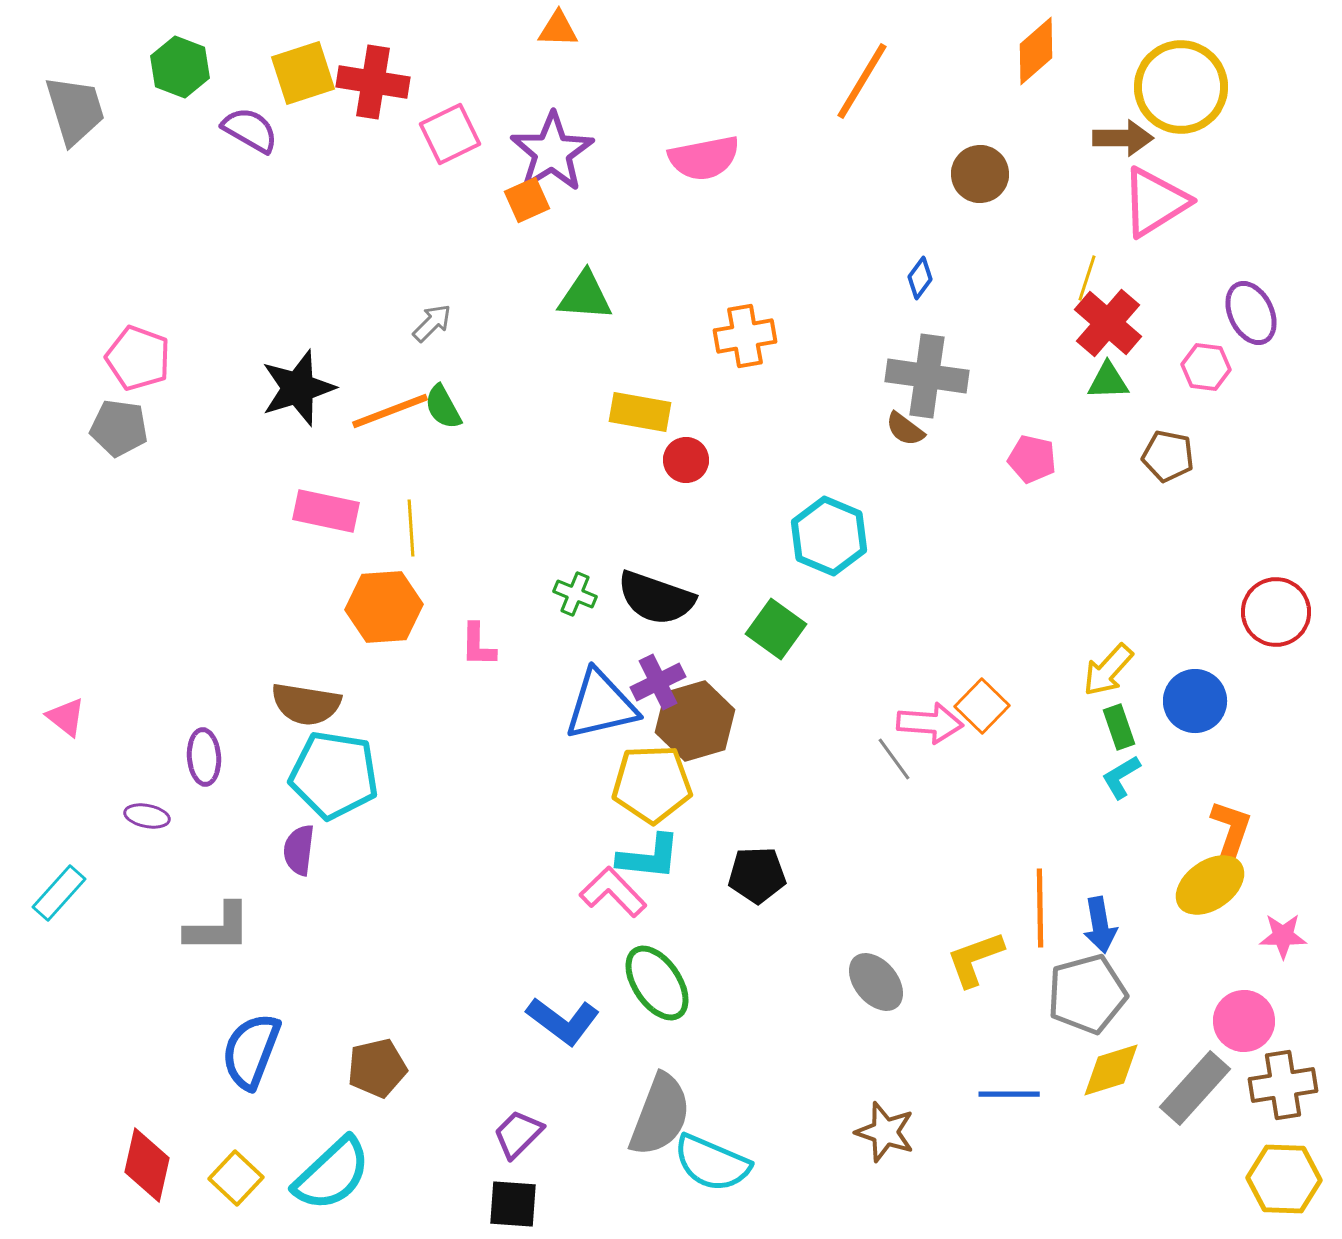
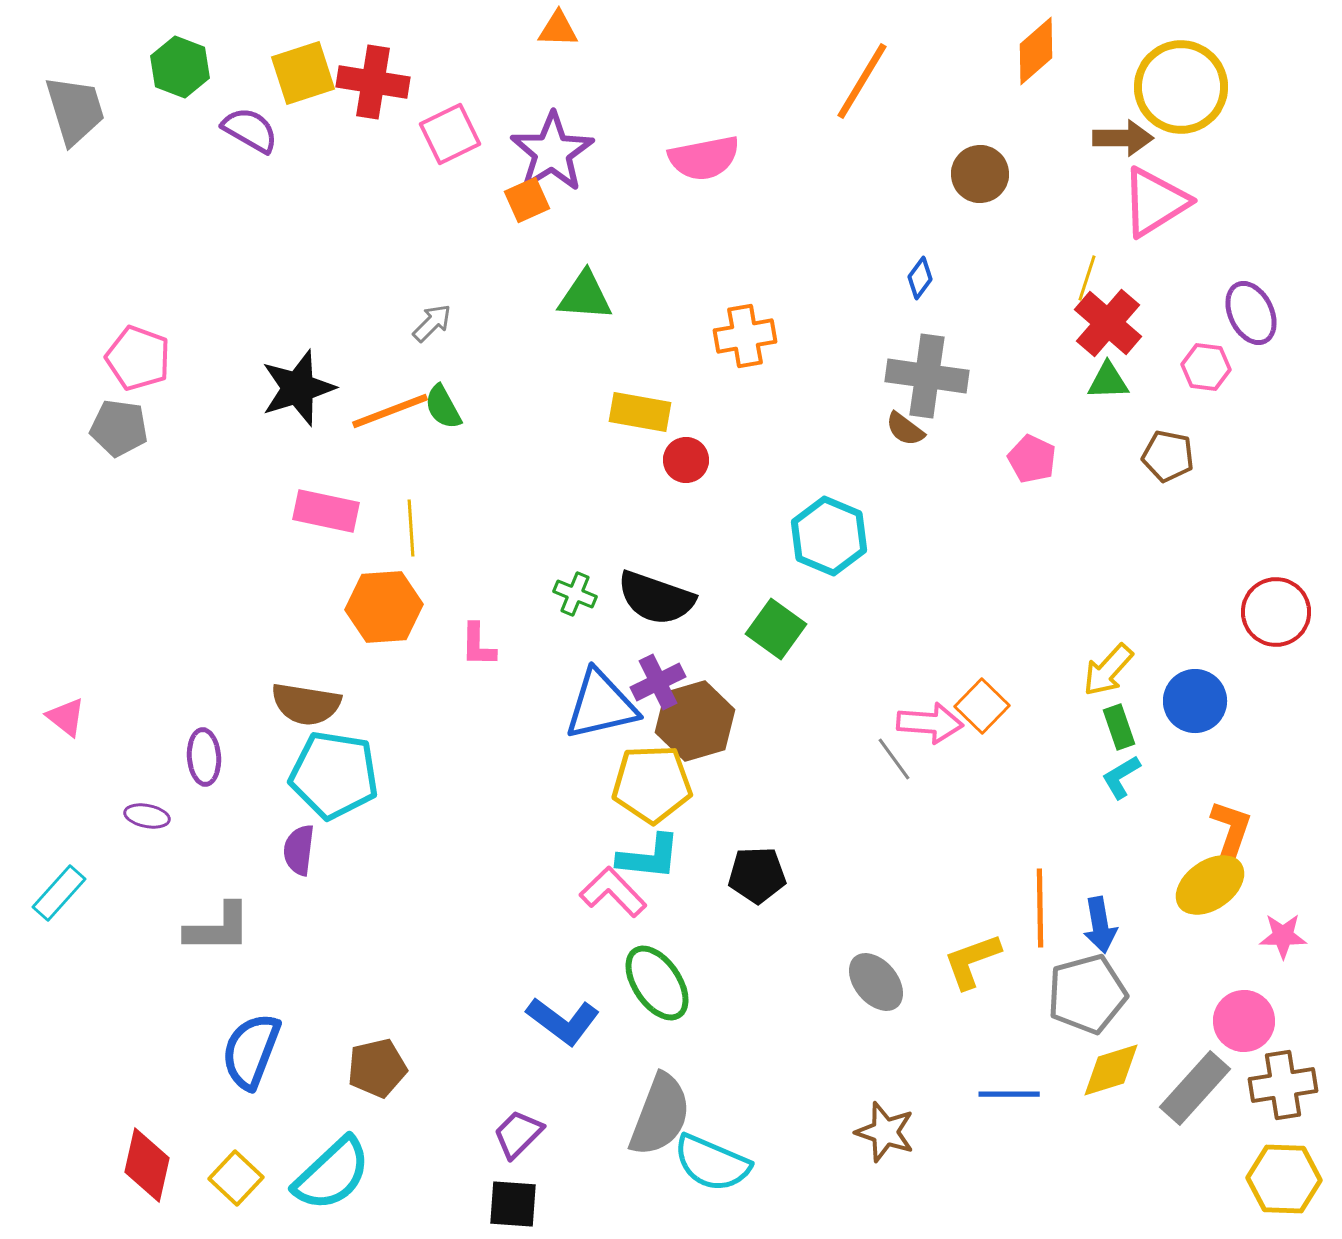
pink pentagon at (1032, 459): rotated 12 degrees clockwise
yellow L-shape at (975, 959): moved 3 px left, 2 px down
